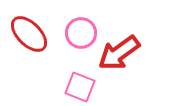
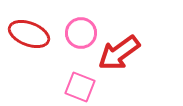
red ellipse: rotated 24 degrees counterclockwise
